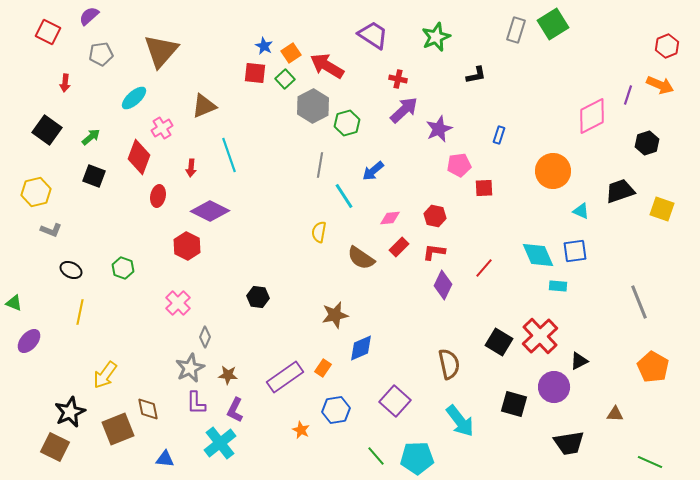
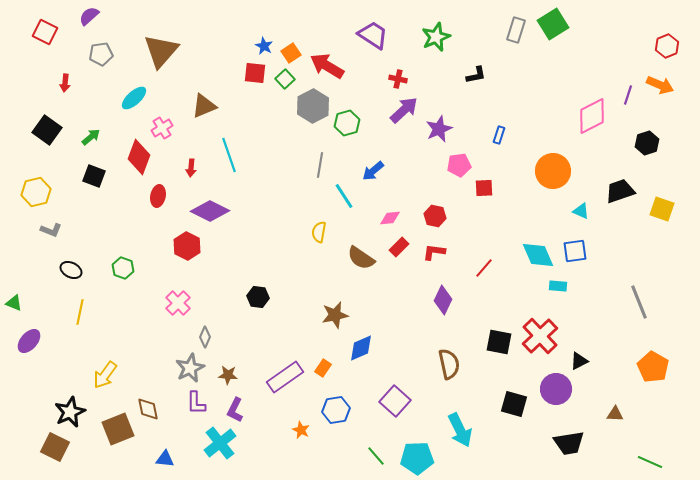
red square at (48, 32): moved 3 px left
purple diamond at (443, 285): moved 15 px down
black square at (499, 342): rotated 20 degrees counterclockwise
purple circle at (554, 387): moved 2 px right, 2 px down
cyan arrow at (460, 421): moved 9 px down; rotated 12 degrees clockwise
